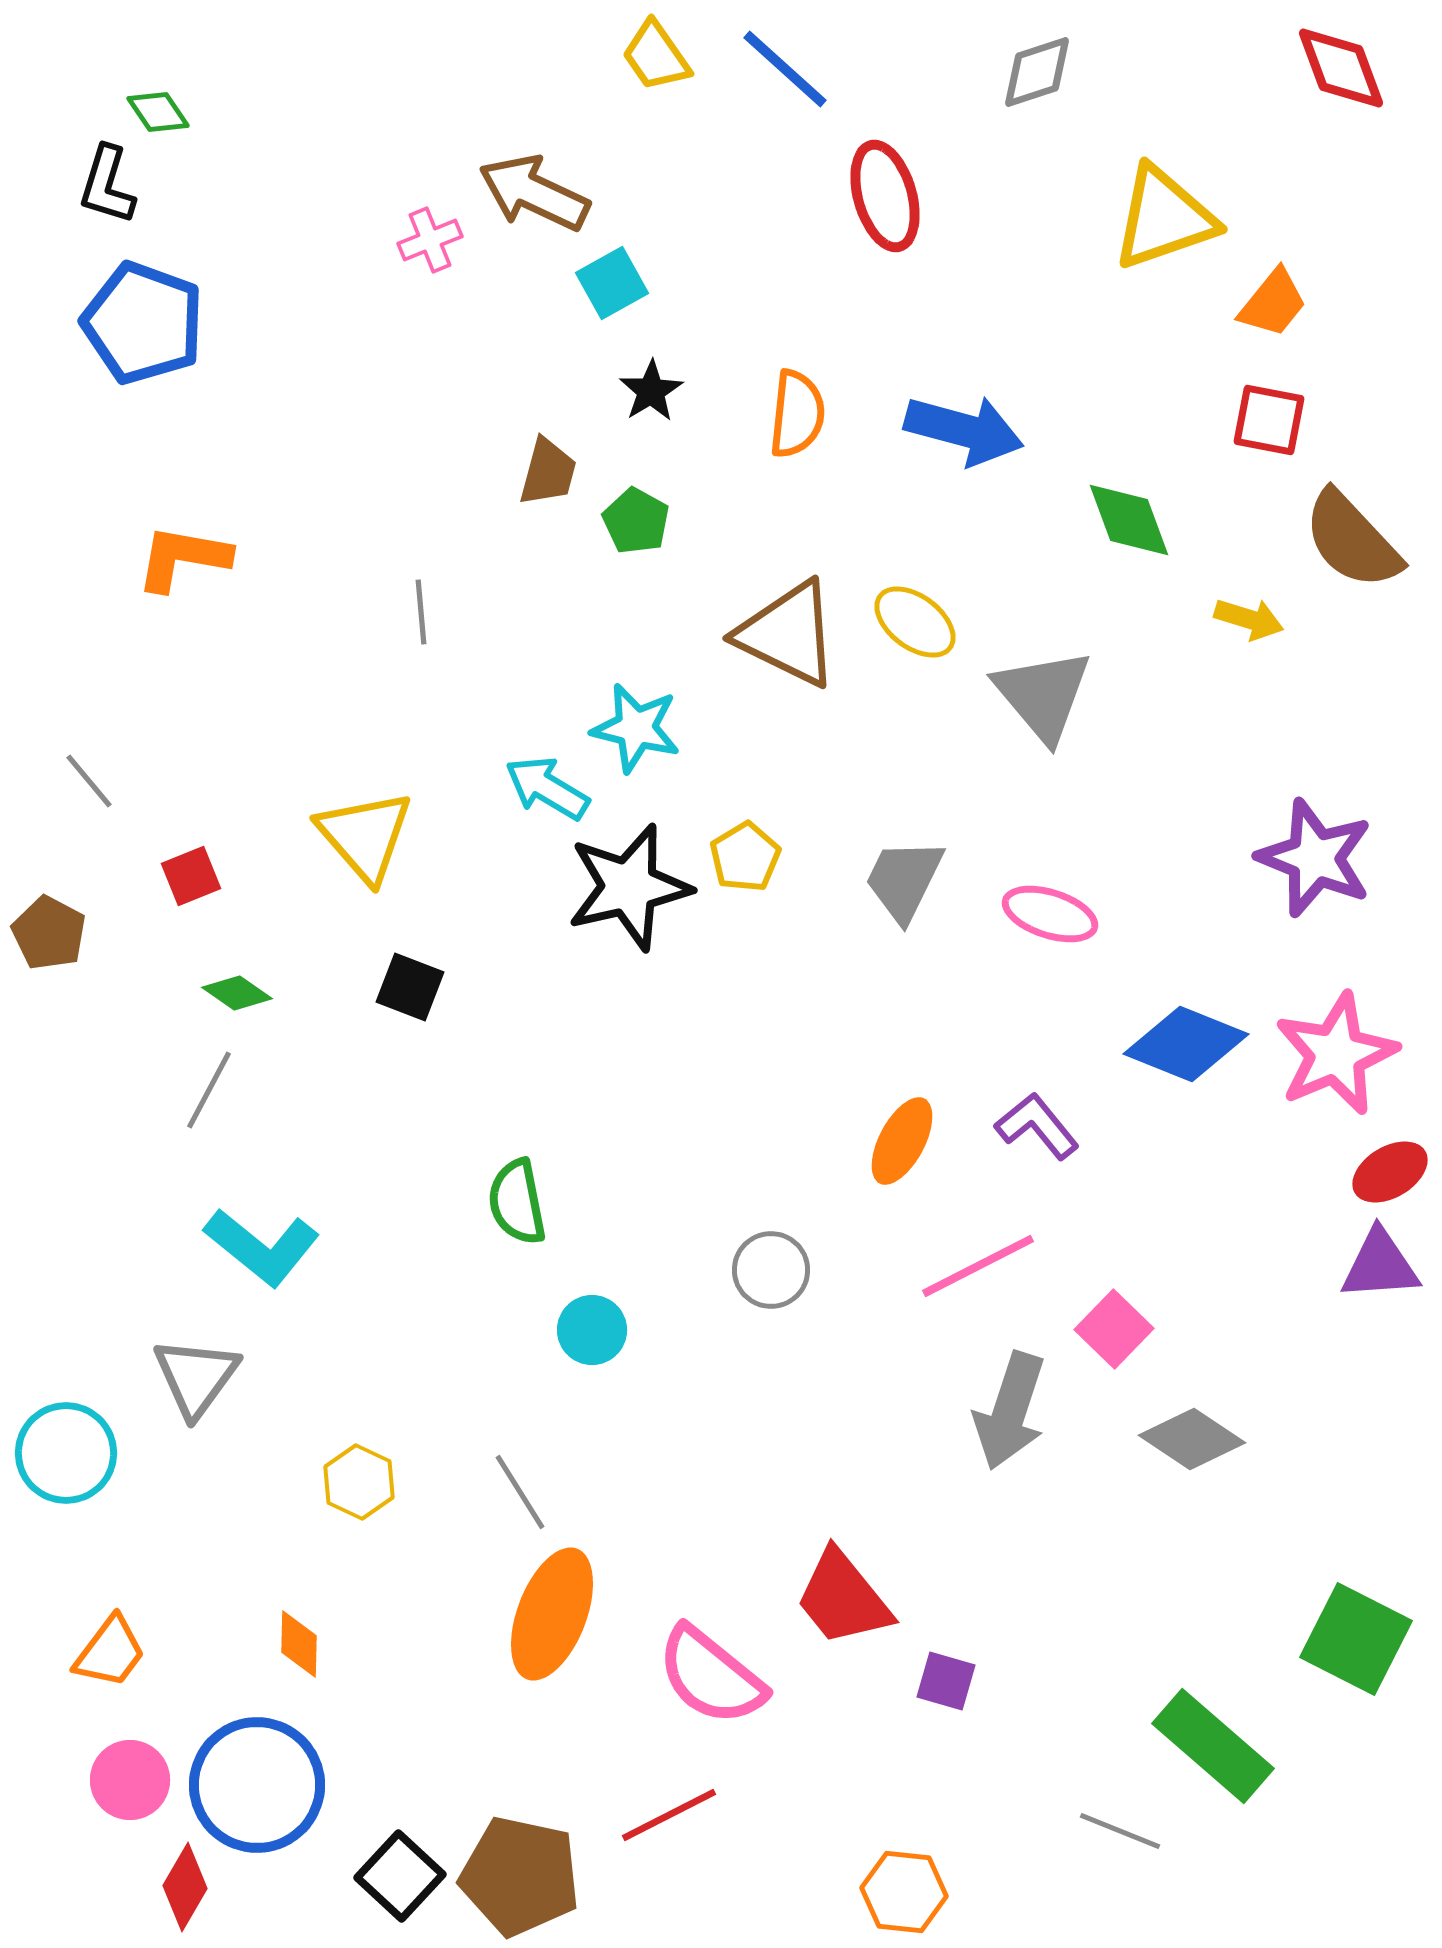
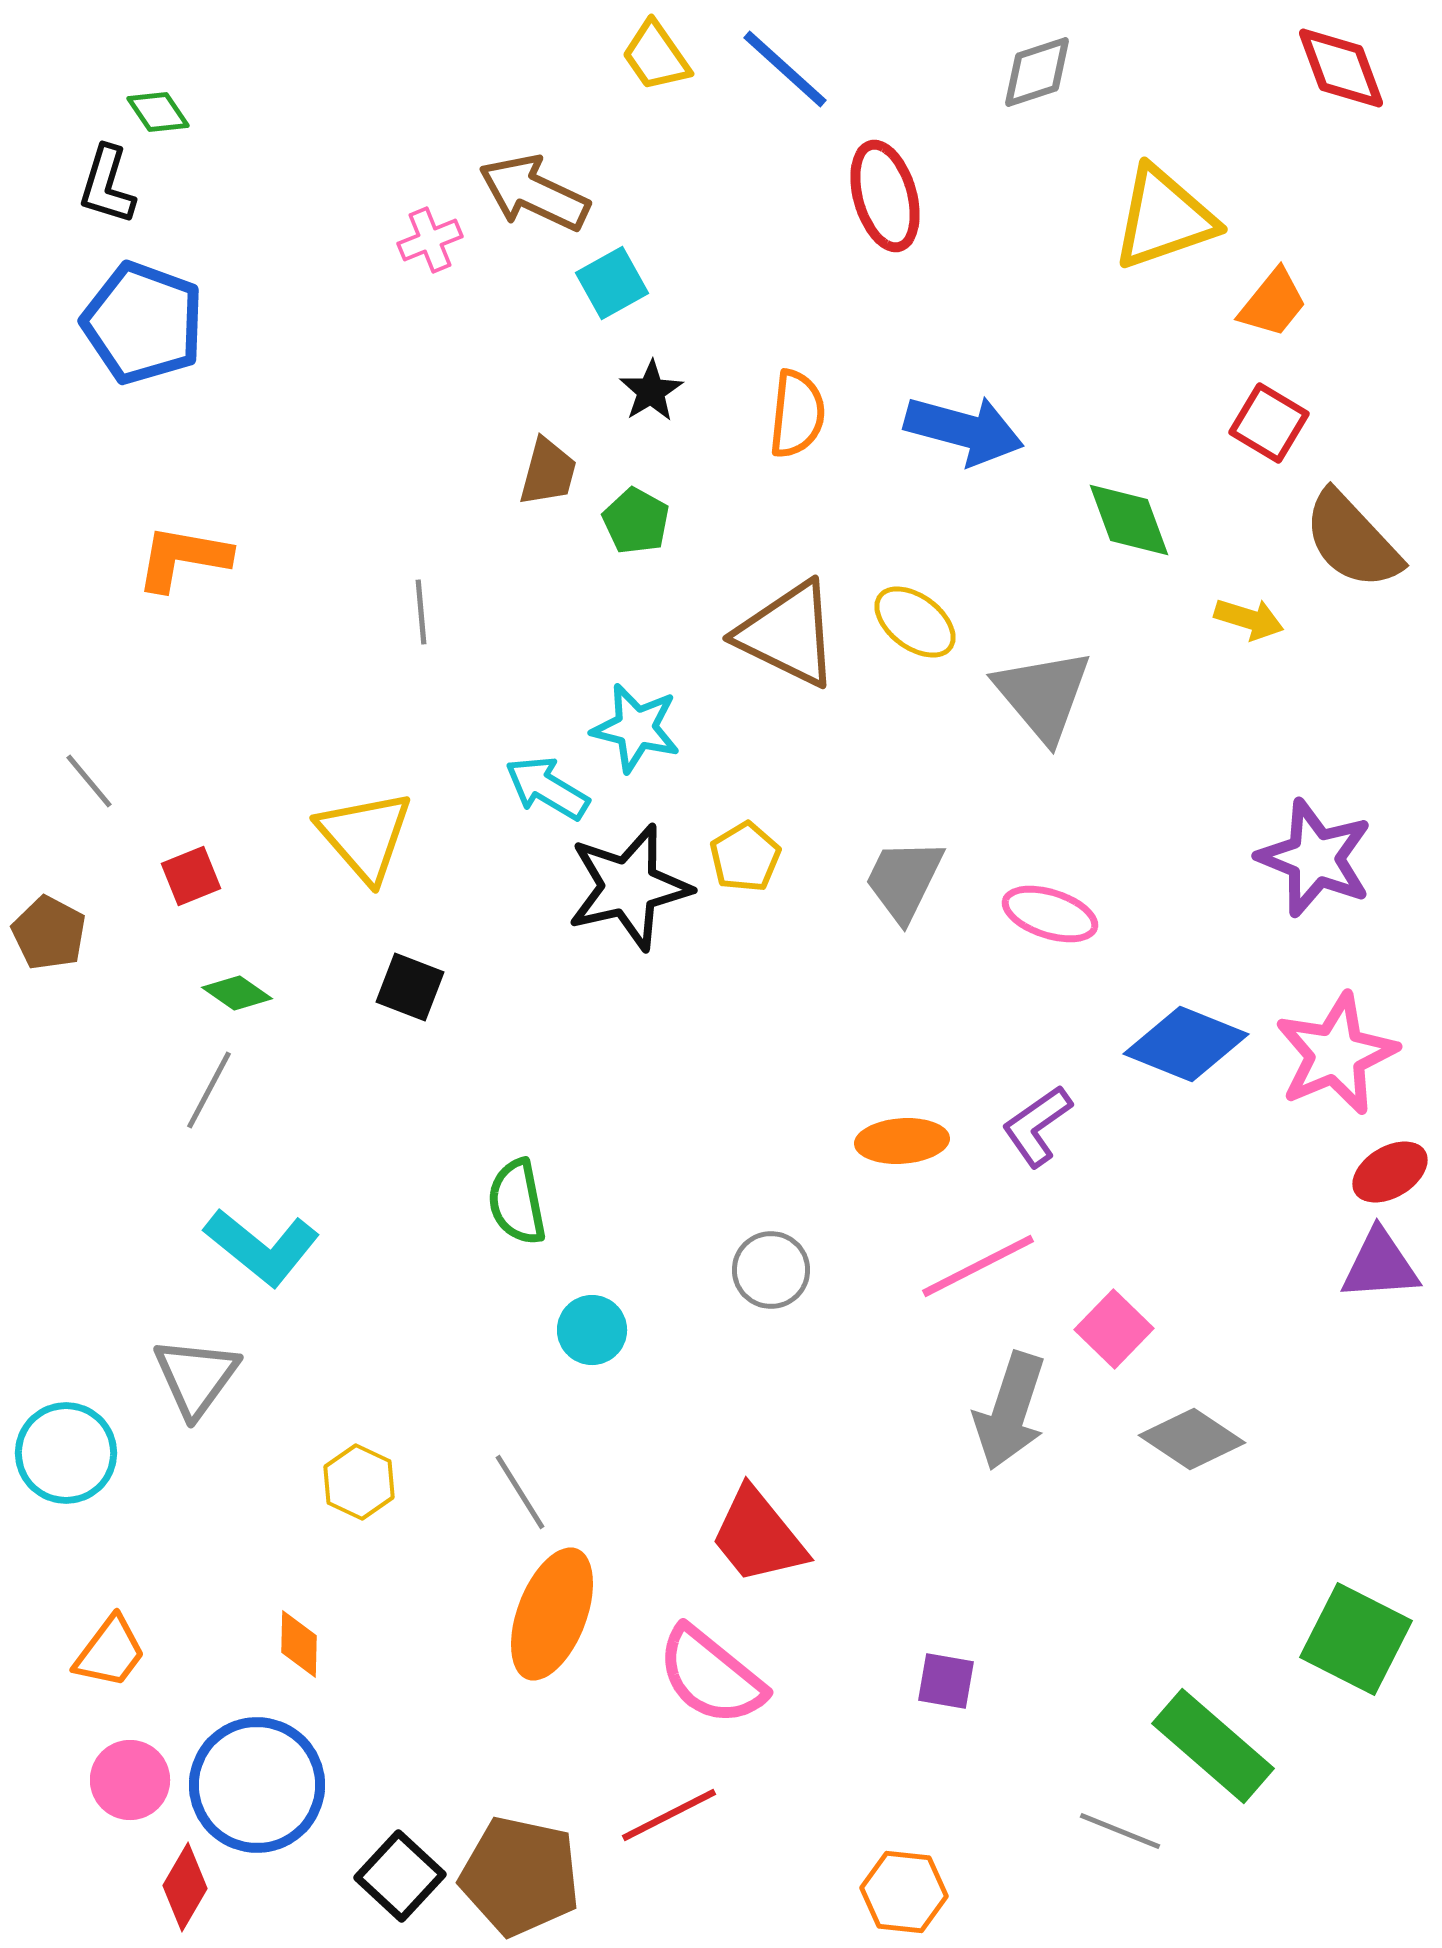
red square at (1269, 420): moved 3 px down; rotated 20 degrees clockwise
purple L-shape at (1037, 1126): rotated 86 degrees counterclockwise
orange ellipse at (902, 1141): rotated 58 degrees clockwise
red trapezoid at (843, 1598): moved 85 px left, 62 px up
purple square at (946, 1681): rotated 6 degrees counterclockwise
